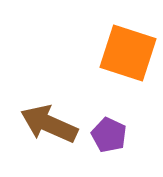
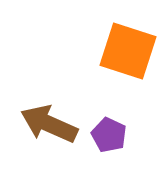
orange square: moved 2 px up
